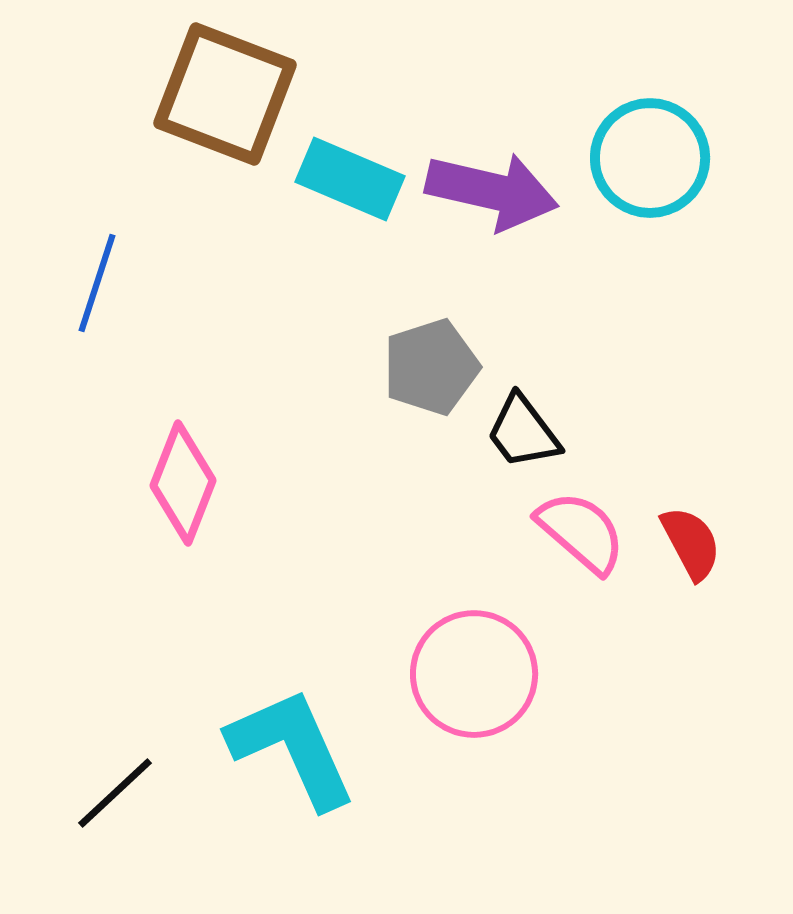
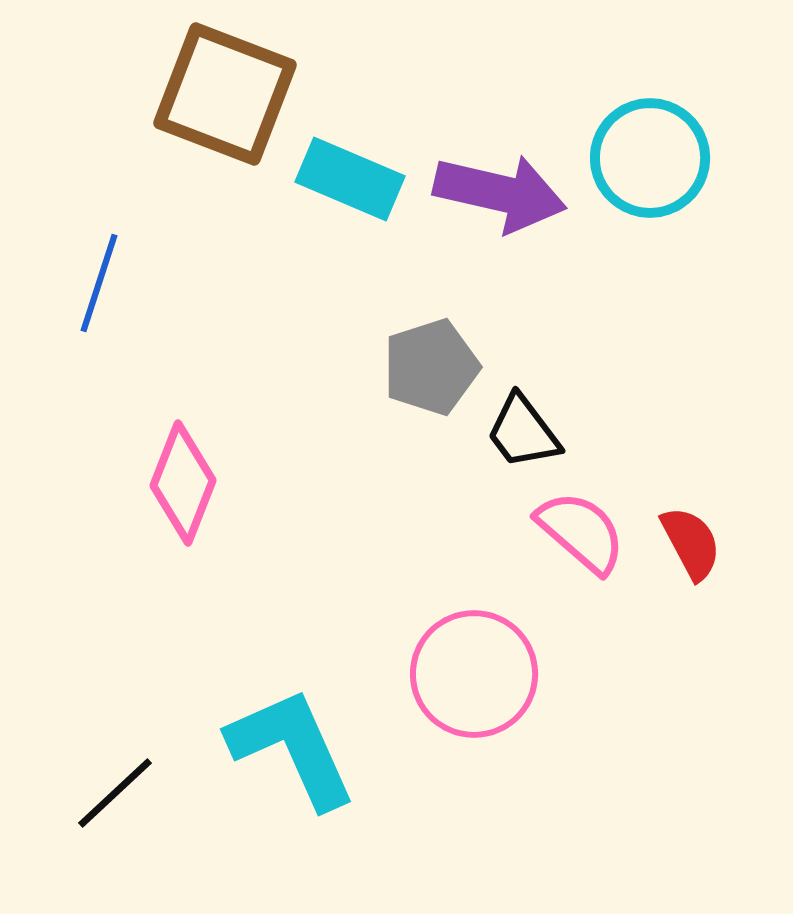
purple arrow: moved 8 px right, 2 px down
blue line: moved 2 px right
